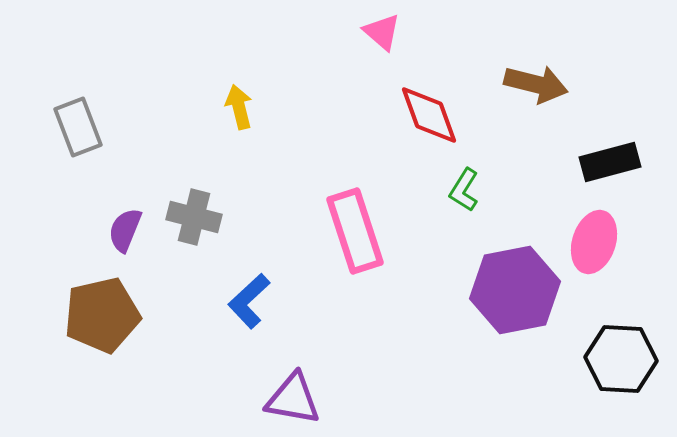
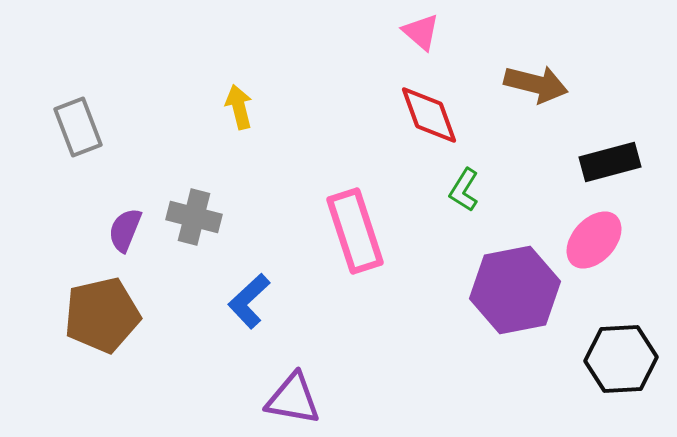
pink triangle: moved 39 px right
pink ellipse: moved 2 px up; rotated 24 degrees clockwise
black hexagon: rotated 6 degrees counterclockwise
